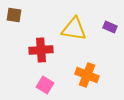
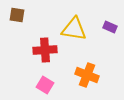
brown square: moved 3 px right
red cross: moved 4 px right
